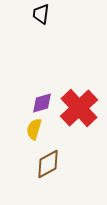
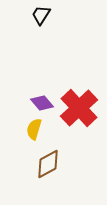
black trapezoid: moved 1 px down; rotated 25 degrees clockwise
purple diamond: rotated 65 degrees clockwise
